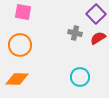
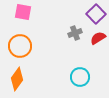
gray cross: rotated 32 degrees counterclockwise
orange circle: moved 1 px down
orange diamond: rotated 55 degrees counterclockwise
